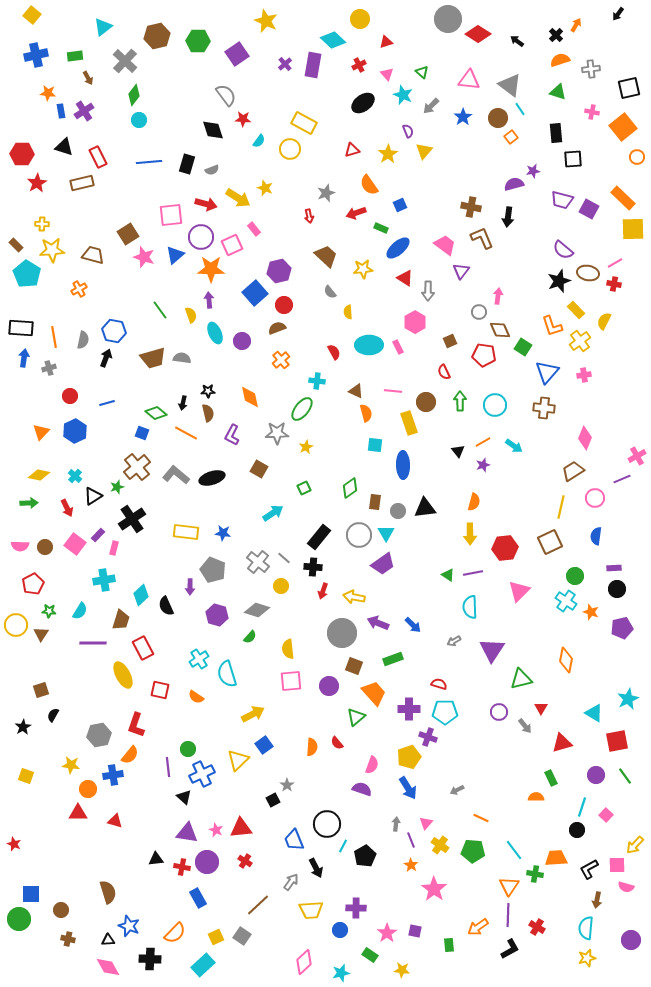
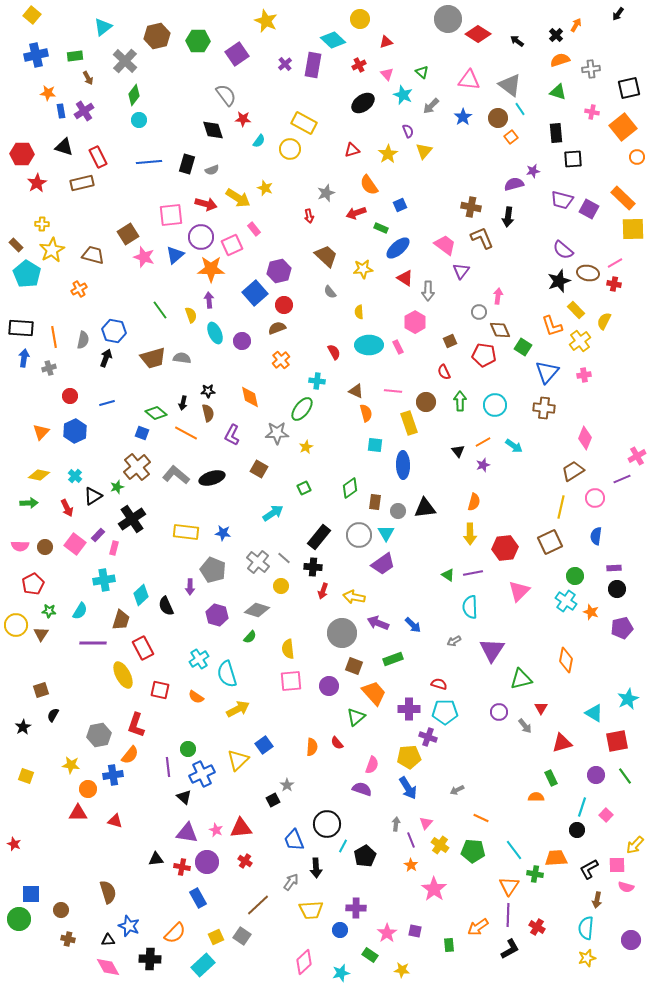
yellow star at (52, 250): rotated 25 degrees counterclockwise
yellow semicircle at (348, 312): moved 11 px right
yellow arrow at (253, 714): moved 15 px left, 5 px up
yellow pentagon at (409, 757): rotated 15 degrees clockwise
black arrow at (316, 868): rotated 24 degrees clockwise
